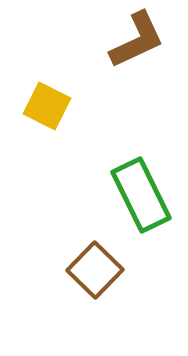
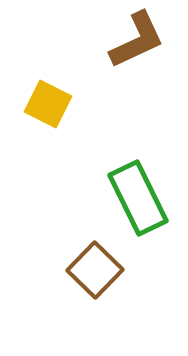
yellow square: moved 1 px right, 2 px up
green rectangle: moved 3 px left, 3 px down
